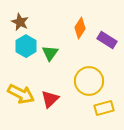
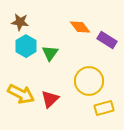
brown star: rotated 18 degrees counterclockwise
orange diamond: moved 1 px up; rotated 70 degrees counterclockwise
